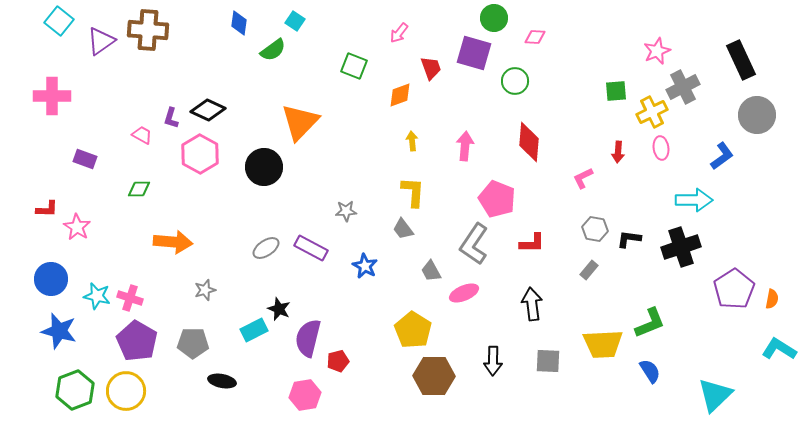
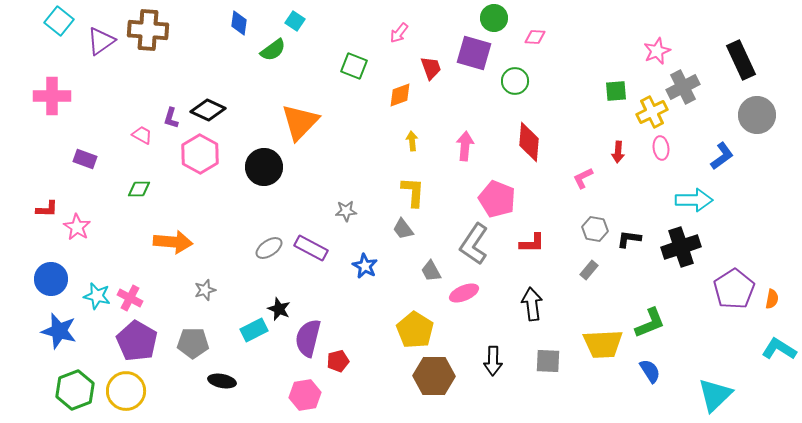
gray ellipse at (266, 248): moved 3 px right
pink cross at (130, 298): rotated 10 degrees clockwise
yellow pentagon at (413, 330): moved 2 px right
